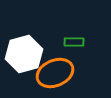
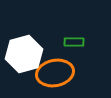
orange ellipse: rotated 12 degrees clockwise
